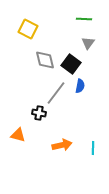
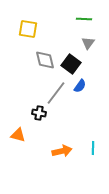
yellow square: rotated 18 degrees counterclockwise
blue semicircle: rotated 24 degrees clockwise
orange arrow: moved 6 px down
